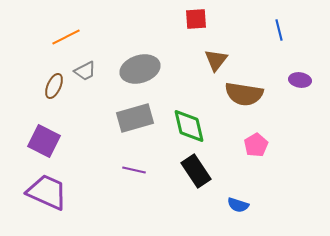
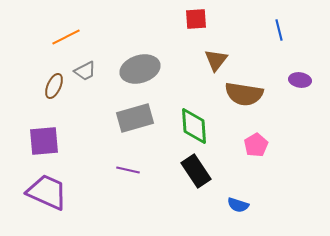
green diamond: moved 5 px right; rotated 9 degrees clockwise
purple square: rotated 32 degrees counterclockwise
purple line: moved 6 px left
